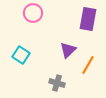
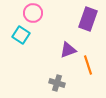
purple rectangle: rotated 10 degrees clockwise
purple triangle: rotated 24 degrees clockwise
cyan square: moved 20 px up
orange line: rotated 48 degrees counterclockwise
